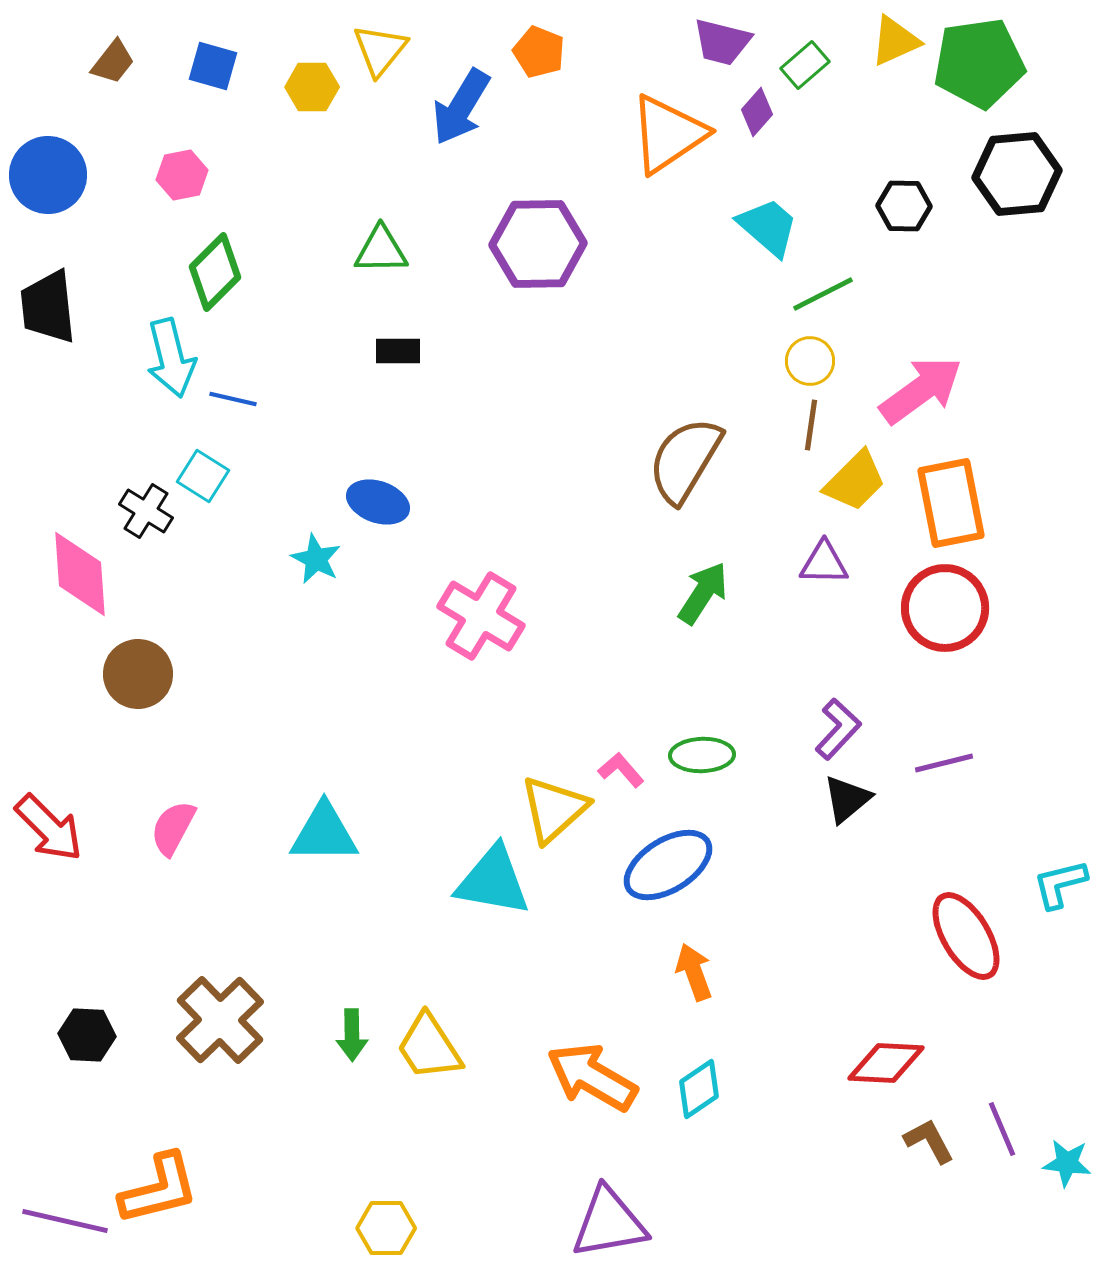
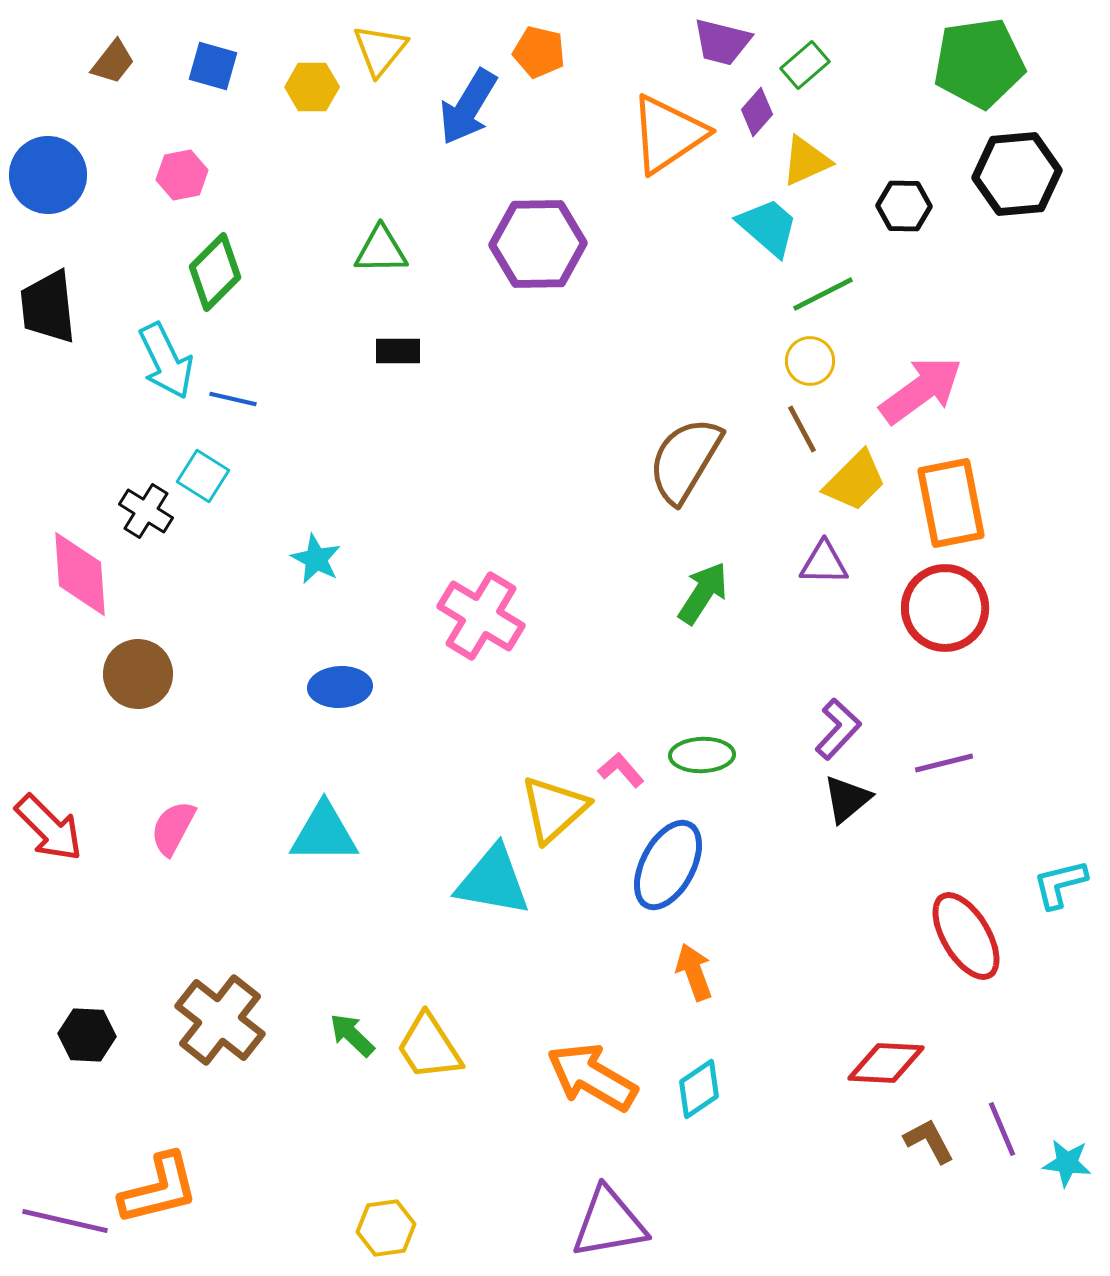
yellow triangle at (895, 41): moved 89 px left, 120 px down
orange pentagon at (539, 52): rotated 9 degrees counterclockwise
blue arrow at (461, 107): moved 7 px right
cyan arrow at (171, 358): moved 5 px left, 3 px down; rotated 12 degrees counterclockwise
brown line at (811, 425): moved 9 px left, 4 px down; rotated 36 degrees counterclockwise
blue ellipse at (378, 502): moved 38 px left, 185 px down; rotated 22 degrees counterclockwise
blue ellipse at (668, 865): rotated 30 degrees counterclockwise
brown cross at (220, 1020): rotated 8 degrees counterclockwise
green arrow at (352, 1035): rotated 135 degrees clockwise
yellow hexagon at (386, 1228): rotated 8 degrees counterclockwise
